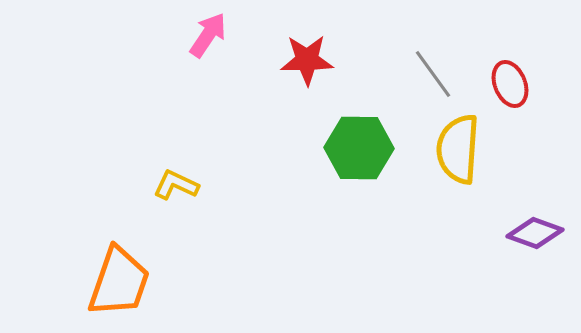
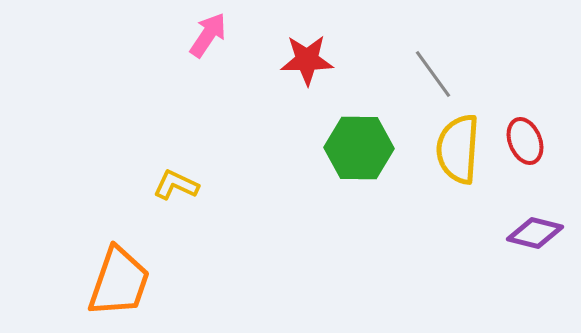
red ellipse: moved 15 px right, 57 px down
purple diamond: rotated 6 degrees counterclockwise
